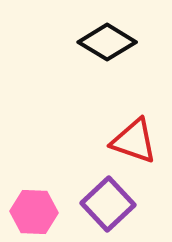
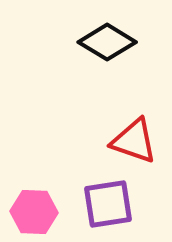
purple square: rotated 34 degrees clockwise
